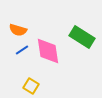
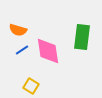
green rectangle: rotated 65 degrees clockwise
